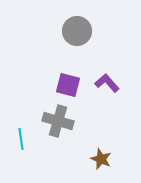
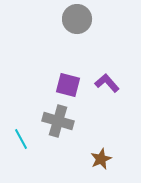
gray circle: moved 12 px up
cyan line: rotated 20 degrees counterclockwise
brown star: rotated 25 degrees clockwise
